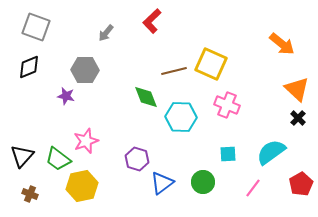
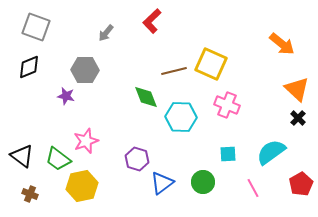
black triangle: rotated 35 degrees counterclockwise
pink line: rotated 66 degrees counterclockwise
